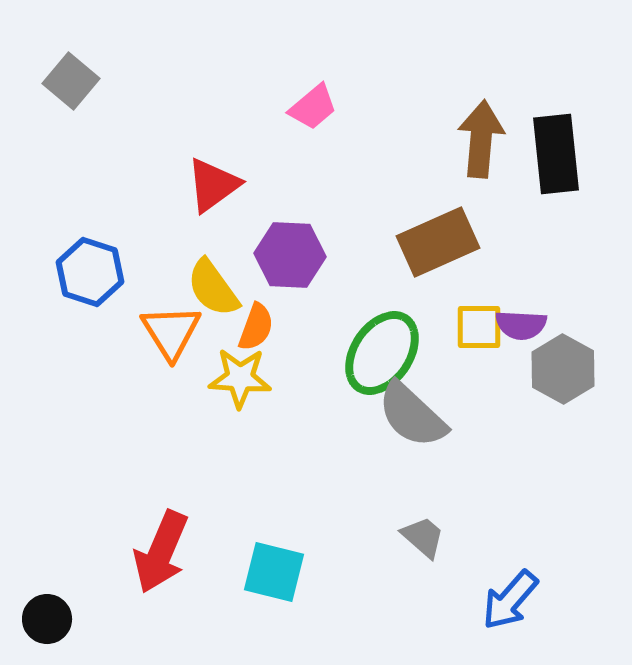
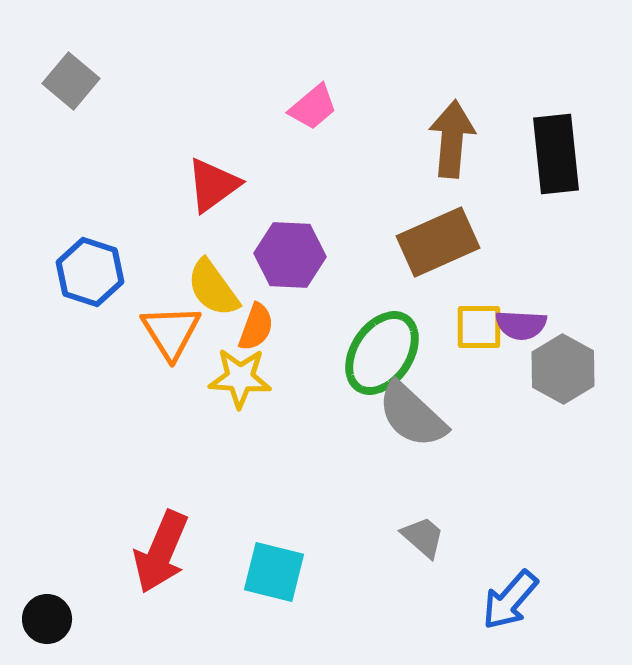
brown arrow: moved 29 px left
